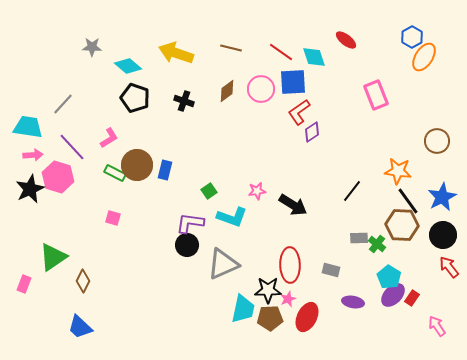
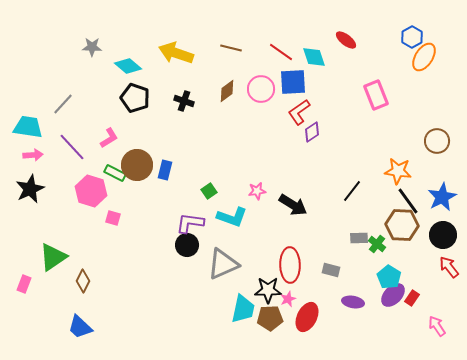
pink hexagon at (58, 177): moved 33 px right, 14 px down
